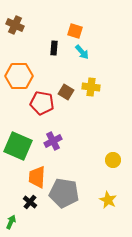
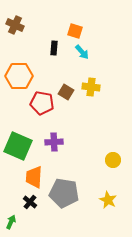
purple cross: moved 1 px right, 1 px down; rotated 24 degrees clockwise
orange trapezoid: moved 3 px left
